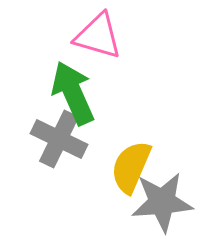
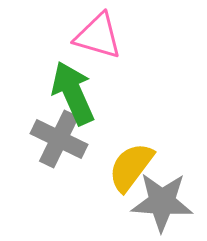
yellow semicircle: rotated 14 degrees clockwise
gray star: rotated 8 degrees clockwise
